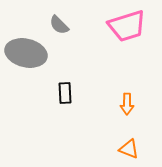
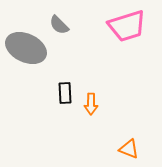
gray ellipse: moved 5 px up; rotated 12 degrees clockwise
orange arrow: moved 36 px left
